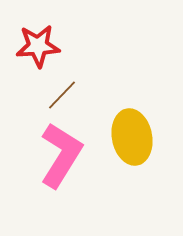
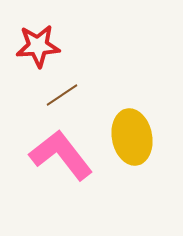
brown line: rotated 12 degrees clockwise
pink L-shape: rotated 70 degrees counterclockwise
